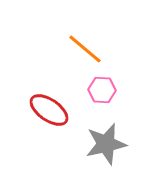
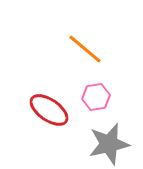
pink hexagon: moved 6 px left, 7 px down; rotated 12 degrees counterclockwise
gray star: moved 3 px right
